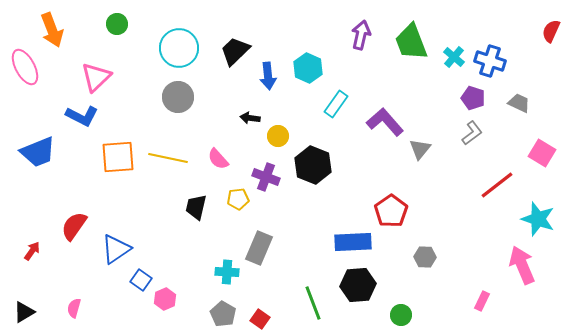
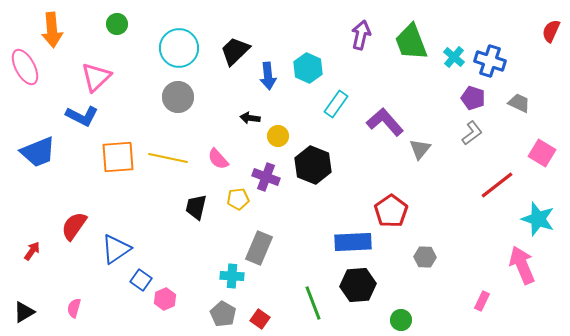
orange arrow at (52, 30): rotated 16 degrees clockwise
cyan cross at (227, 272): moved 5 px right, 4 px down
green circle at (401, 315): moved 5 px down
